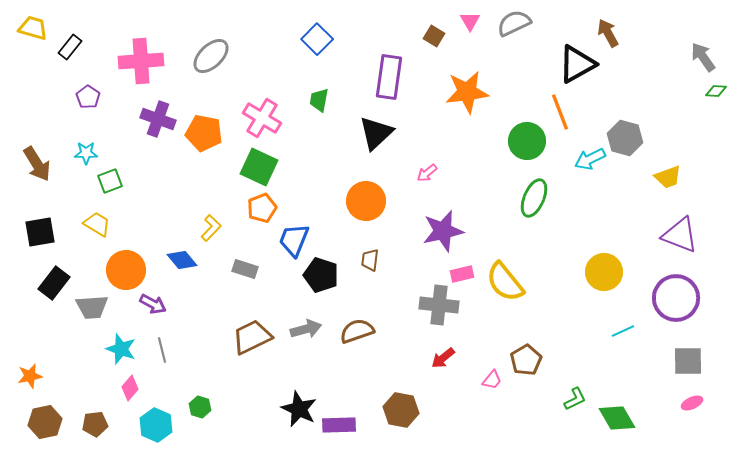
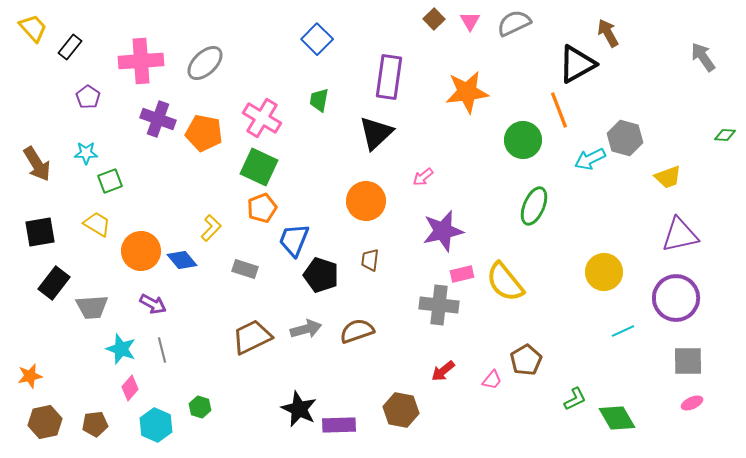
yellow trapezoid at (33, 28): rotated 32 degrees clockwise
brown square at (434, 36): moved 17 px up; rotated 15 degrees clockwise
gray ellipse at (211, 56): moved 6 px left, 7 px down
green diamond at (716, 91): moved 9 px right, 44 px down
orange line at (560, 112): moved 1 px left, 2 px up
green circle at (527, 141): moved 4 px left, 1 px up
pink arrow at (427, 173): moved 4 px left, 4 px down
green ellipse at (534, 198): moved 8 px down
purple triangle at (680, 235): rotated 33 degrees counterclockwise
orange circle at (126, 270): moved 15 px right, 19 px up
red arrow at (443, 358): moved 13 px down
